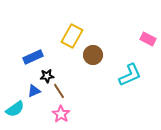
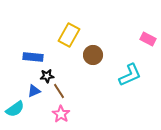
yellow rectangle: moved 3 px left, 1 px up
blue rectangle: rotated 30 degrees clockwise
